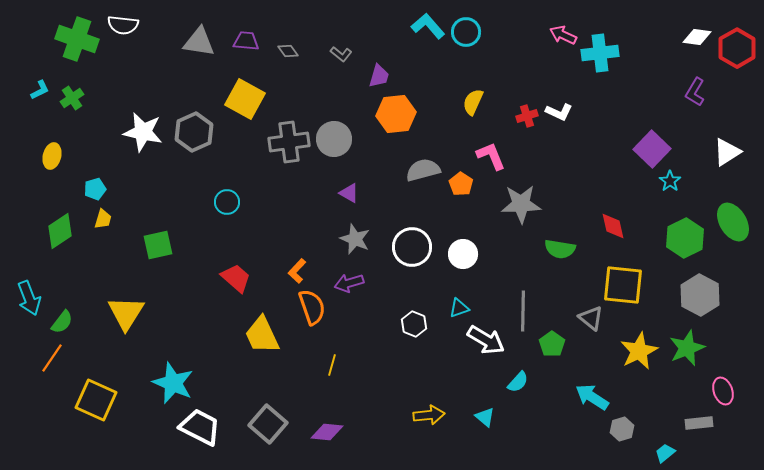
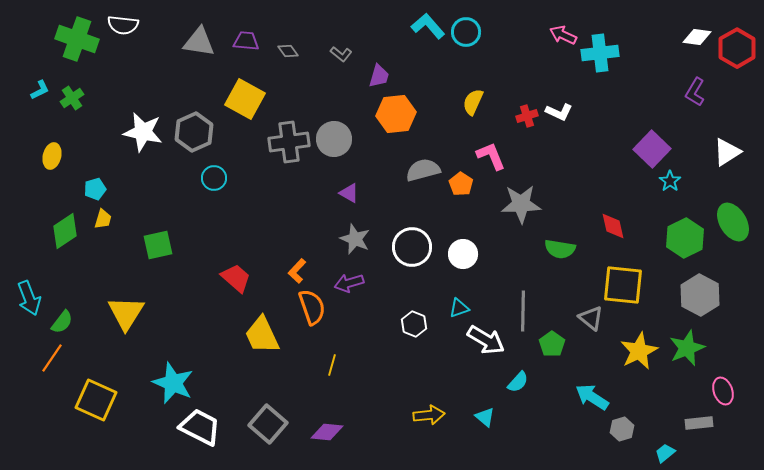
cyan circle at (227, 202): moved 13 px left, 24 px up
green diamond at (60, 231): moved 5 px right
